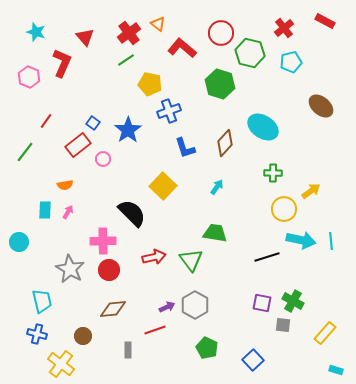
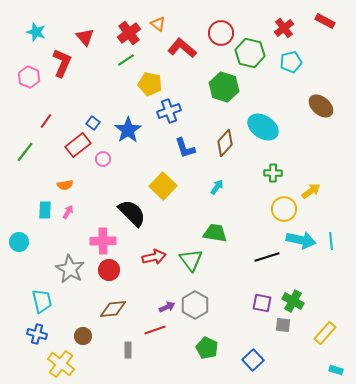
green hexagon at (220, 84): moved 4 px right, 3 px down
